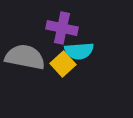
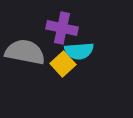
gray semicircle: moved 5 px up
